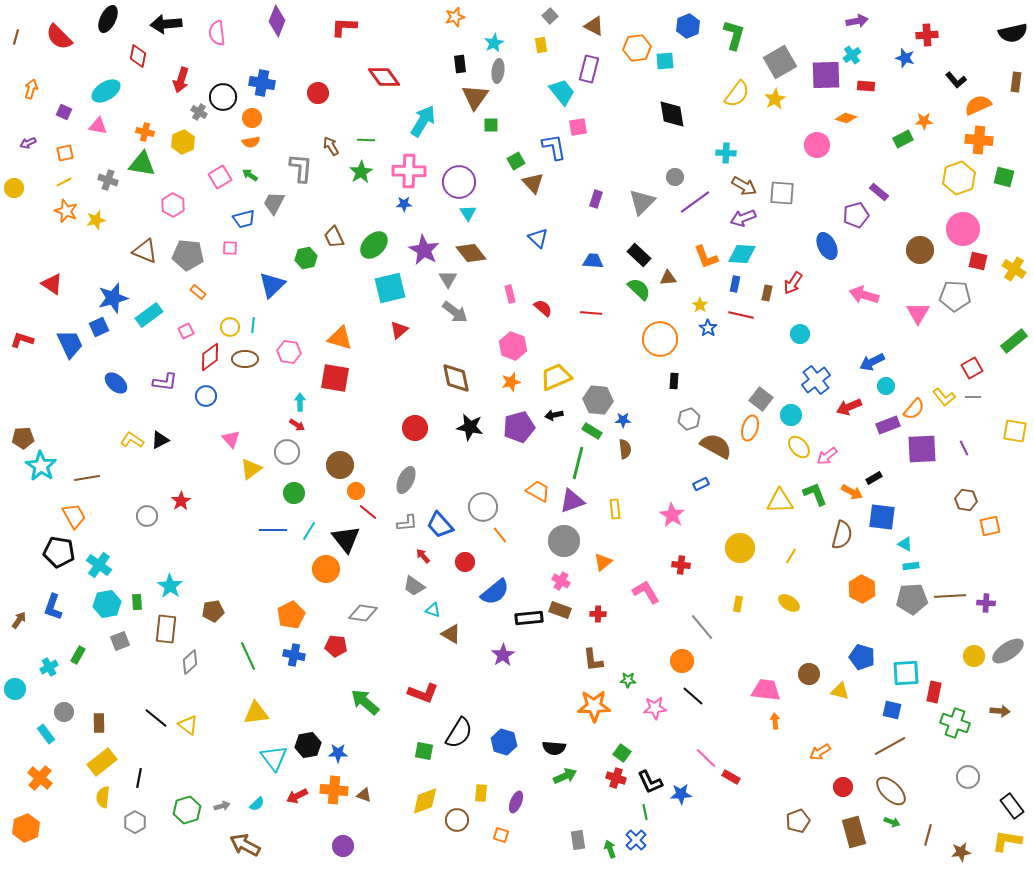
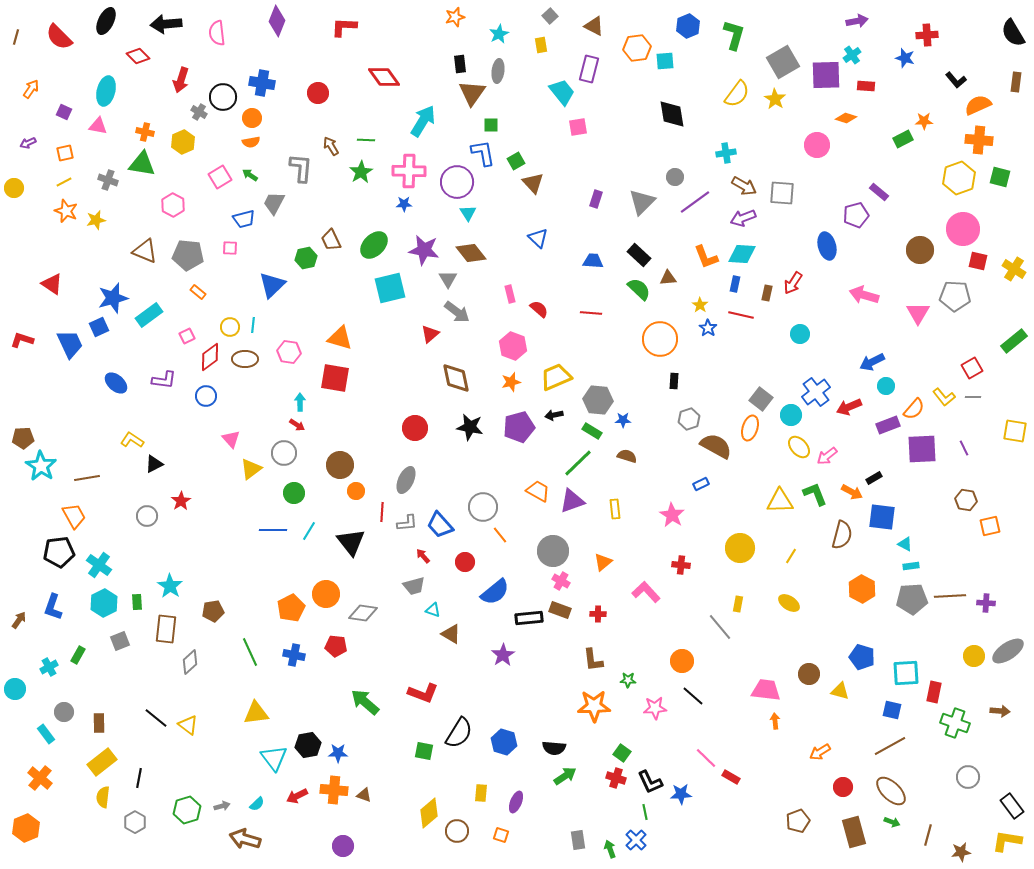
black ellipse at (108, 19): moved 2 px left, 2 px down
black semicircle at (1013, 33): rotated 72 degrees clockwise
cyan star at (494, 43): moved 5 px right, 9 px up
red diamond at (138, 56): rotated 55 degrees counterclockwise
gray square at (780, 62): moved 3 px right
orange arrow at (31, 89): rotated 18 degrees clockwise
cyan ellipse at (106, 91): rotated 44 degrees counterclockwise
brown triangle at (475, 97): moved 3 px left, 4 px up
yellow star at (775, 99): rotated 10 degrees counterclockwise
blue L-shape at (554, 147): moved 71 px left, 6 px down
cyan cross at (726, 153): rotated 12 degrees counterclockwise
green square at (1004, 177): moved 4 px left
purple circle at (459, 182): moved 2 px left
brown trapezoid at (334, 237): moved 3 px left, 3 px down
blue ellipse at (827, 246): rotated 12 degrees clockwise
purple star at (424, 250): rotated 20 degrees counterclockwise
red semicircle at (543, 308): moved 4 px left, 1 px down
gray arrow at (455, 312): moved 2 px right
red triangle at (399, 330): moved 31 px right, 4 px down
pink square at (186, 331): moved 1 px right, 5 px down
blue cross at (816, 380): moved 12 px down
purple L-shape at (165, 382): moved 1 px left, 2 px up
black triangle at (160, 440): moved 6 px left, 24 px down
brown semicircle at (625, 449): moved 2 px right, 7 px down; rotated 66 degrees counterclockwise
gray circle at (287, 452): moved 3 px left, 1 px down
green line at (578, 463): rotated 32 degrees clockwise
red line at (368, 512): moved 14 px right; rotated 54 degrees clockwise
black triangle at (346, 539): moved 5 px right, 3 px down
gray circle at (564, 541): moved 11 px left, 10 px down
black pentagon at (59, 552): rotated 16 degrees counterclockwise
orange circle at (326, 569): moved 25 px down
gray trapezoid at (414, 586): rotated 50 degrees counterclockwise
pink L-shape at (646, 592): rotated 12 degrees counterclockwise
cyan hexagon at (107, 604): moved 3 px left, 1 px up; rotated 16 degrees counterclockwise
orange pentagon at (291, 615): moved 7 px up
gray line at (702, 627): moved 18 px right
green line at (248, 656): moved 2 px right, 4 px up
green arrow at (565, 776): rotated 10 degrees counterclockwise
yellow diamond at (425, 801): moved 4 px right, 12 px down; rotated 20 degrees counterclockwise
brown circle at (457, 820): moved 11 px down
brown arrow at (245, 845): moved 6 px up; rotated 12 degrees counterclockwise
